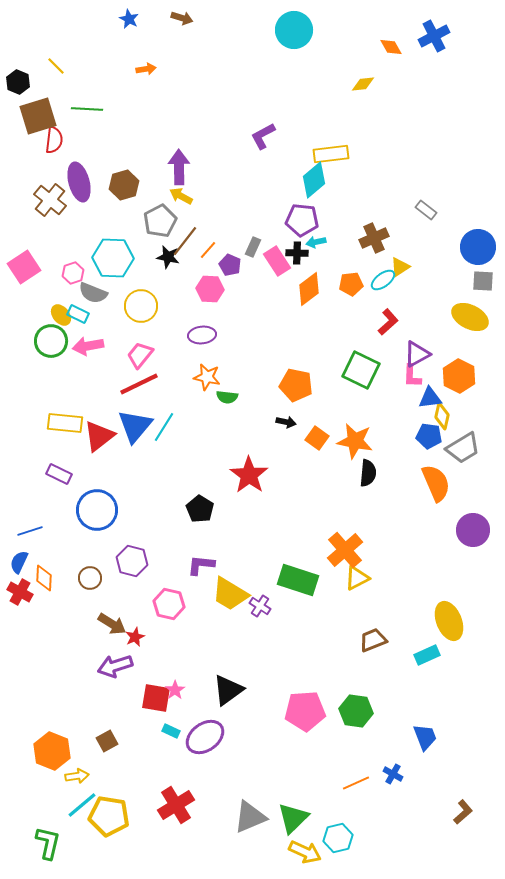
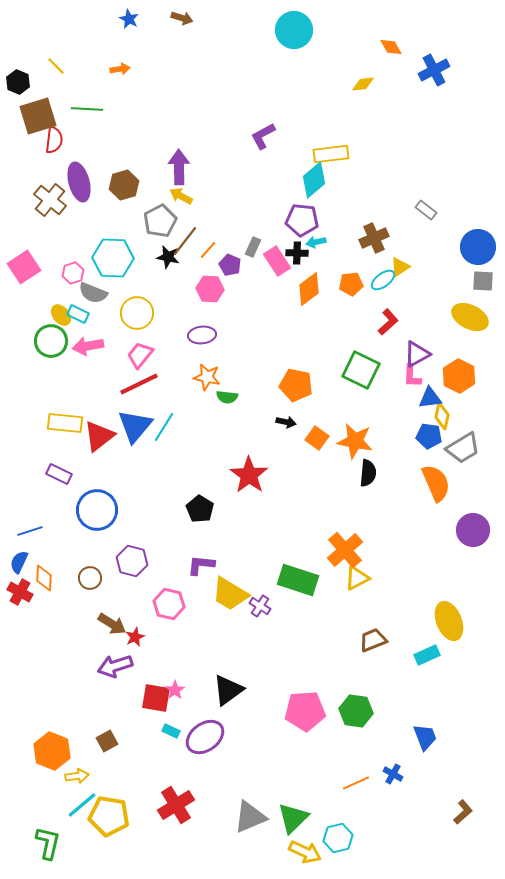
blue cross at (434, 36): moved 34 px down
orange arrow at (146, 69): moved 26 px left
yellow circle at (141, 306): moved 4 px left, 7 px down
